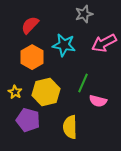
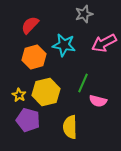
orange hexagon: moved 2 px right; rotated 15 degrees clockwise
yellow star: moved 4 px right, 3 px down
